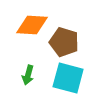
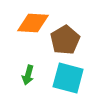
orange diamond: moved 1 px right, 2 px up
brown pentagon: moved 1 px right, 2 px up; rotated 24 degrees clockwise
